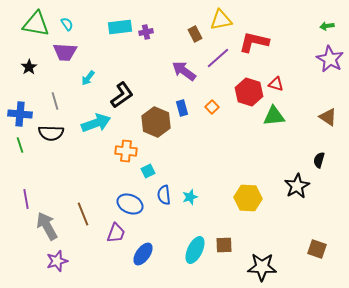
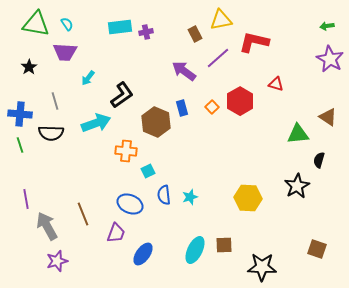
red hexagon at (249, 92): moved 9 px left, 9 px down; rotated 12 degrees clockwise
green triangle at (274, 116): moved 24 px right, 18 px down
